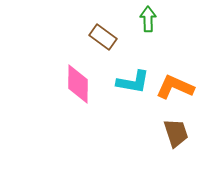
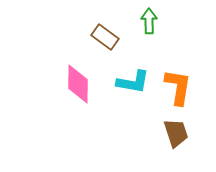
green arrow: moved 1 px right, 2 px down
brown rectangle: moved 2 px right
orange L-shape: moved 3 px right; rotated 75 degrees clockwise
